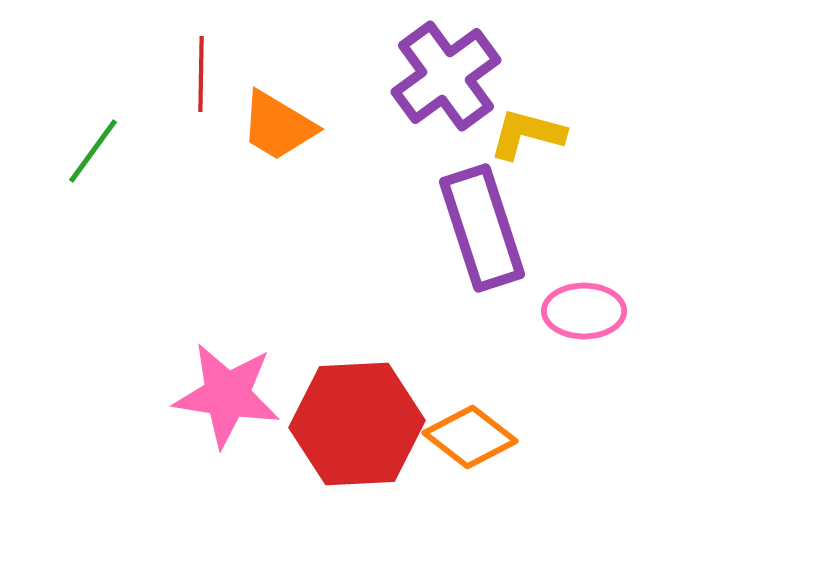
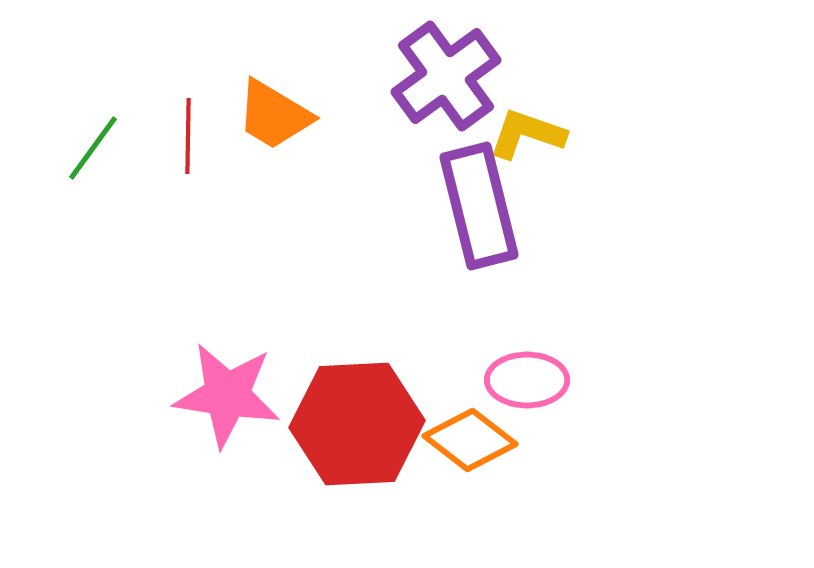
red line: moved 13 px left, 62 px down
orange trapezoid: moved 4 px left, 11 px up
yellow L-shape: rotated 4 degrees clockwise
green line: moved 3 px up
purple rectangle: moved 3 px left, 22 px up; rotated 4 degrees clockwise
pink ellipse: moved 57 px left, 69 px down
orange diamond: moved 3 px down
